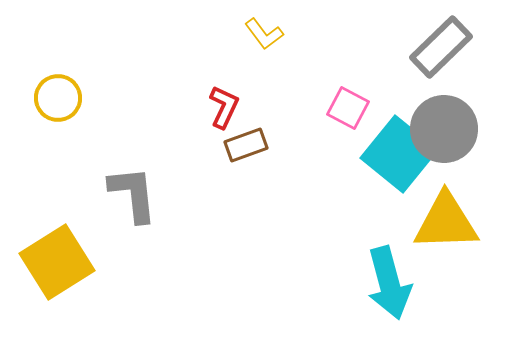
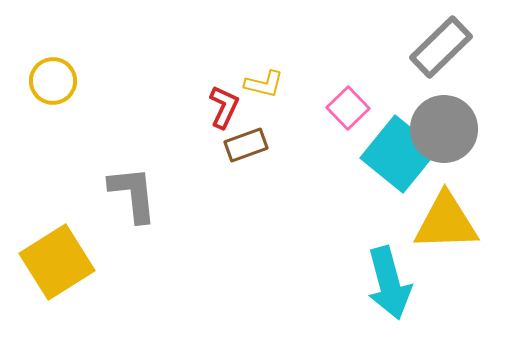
yellow L-shape: moved 50 px down; rotated 39 degrees counterclockwise
yellow circle: moved 5 px left, 17 px up
pink square: rotated 18 degrees clockwise
